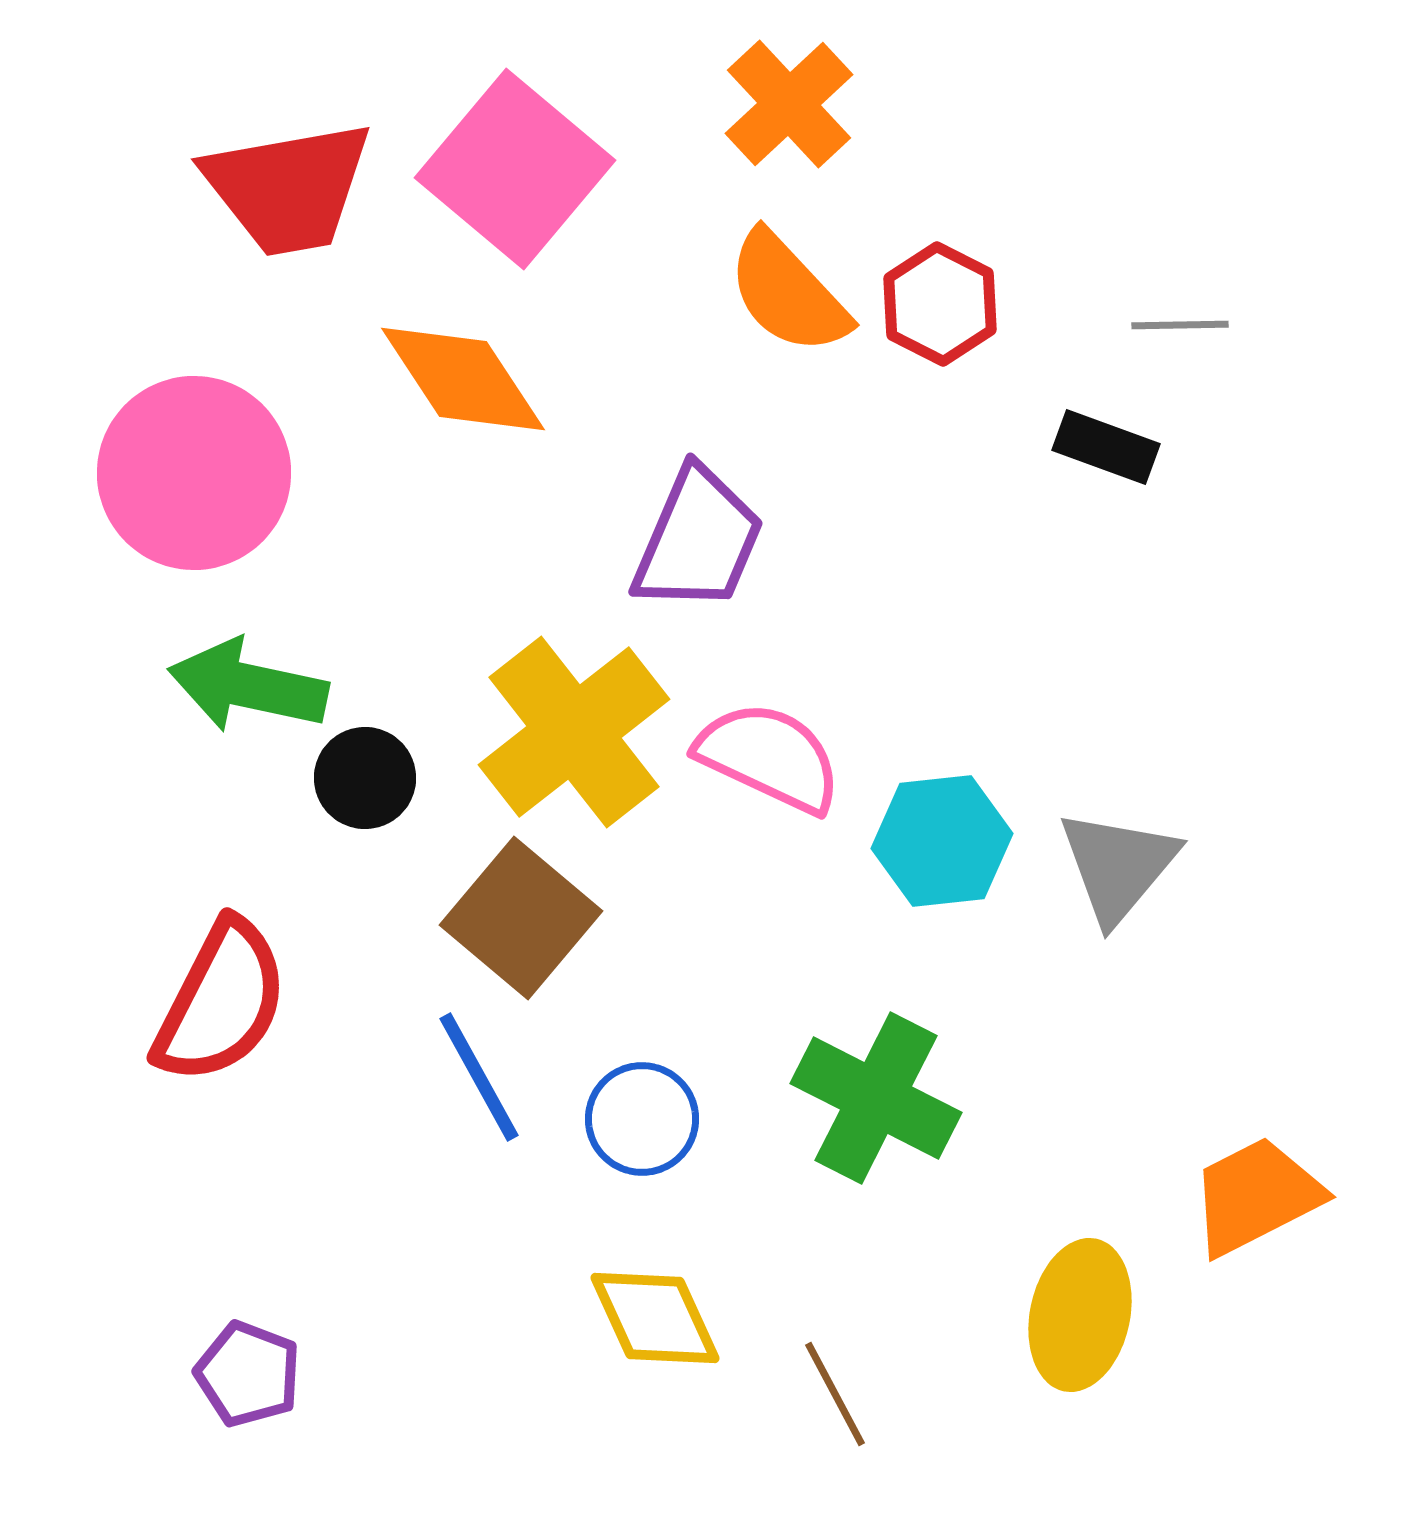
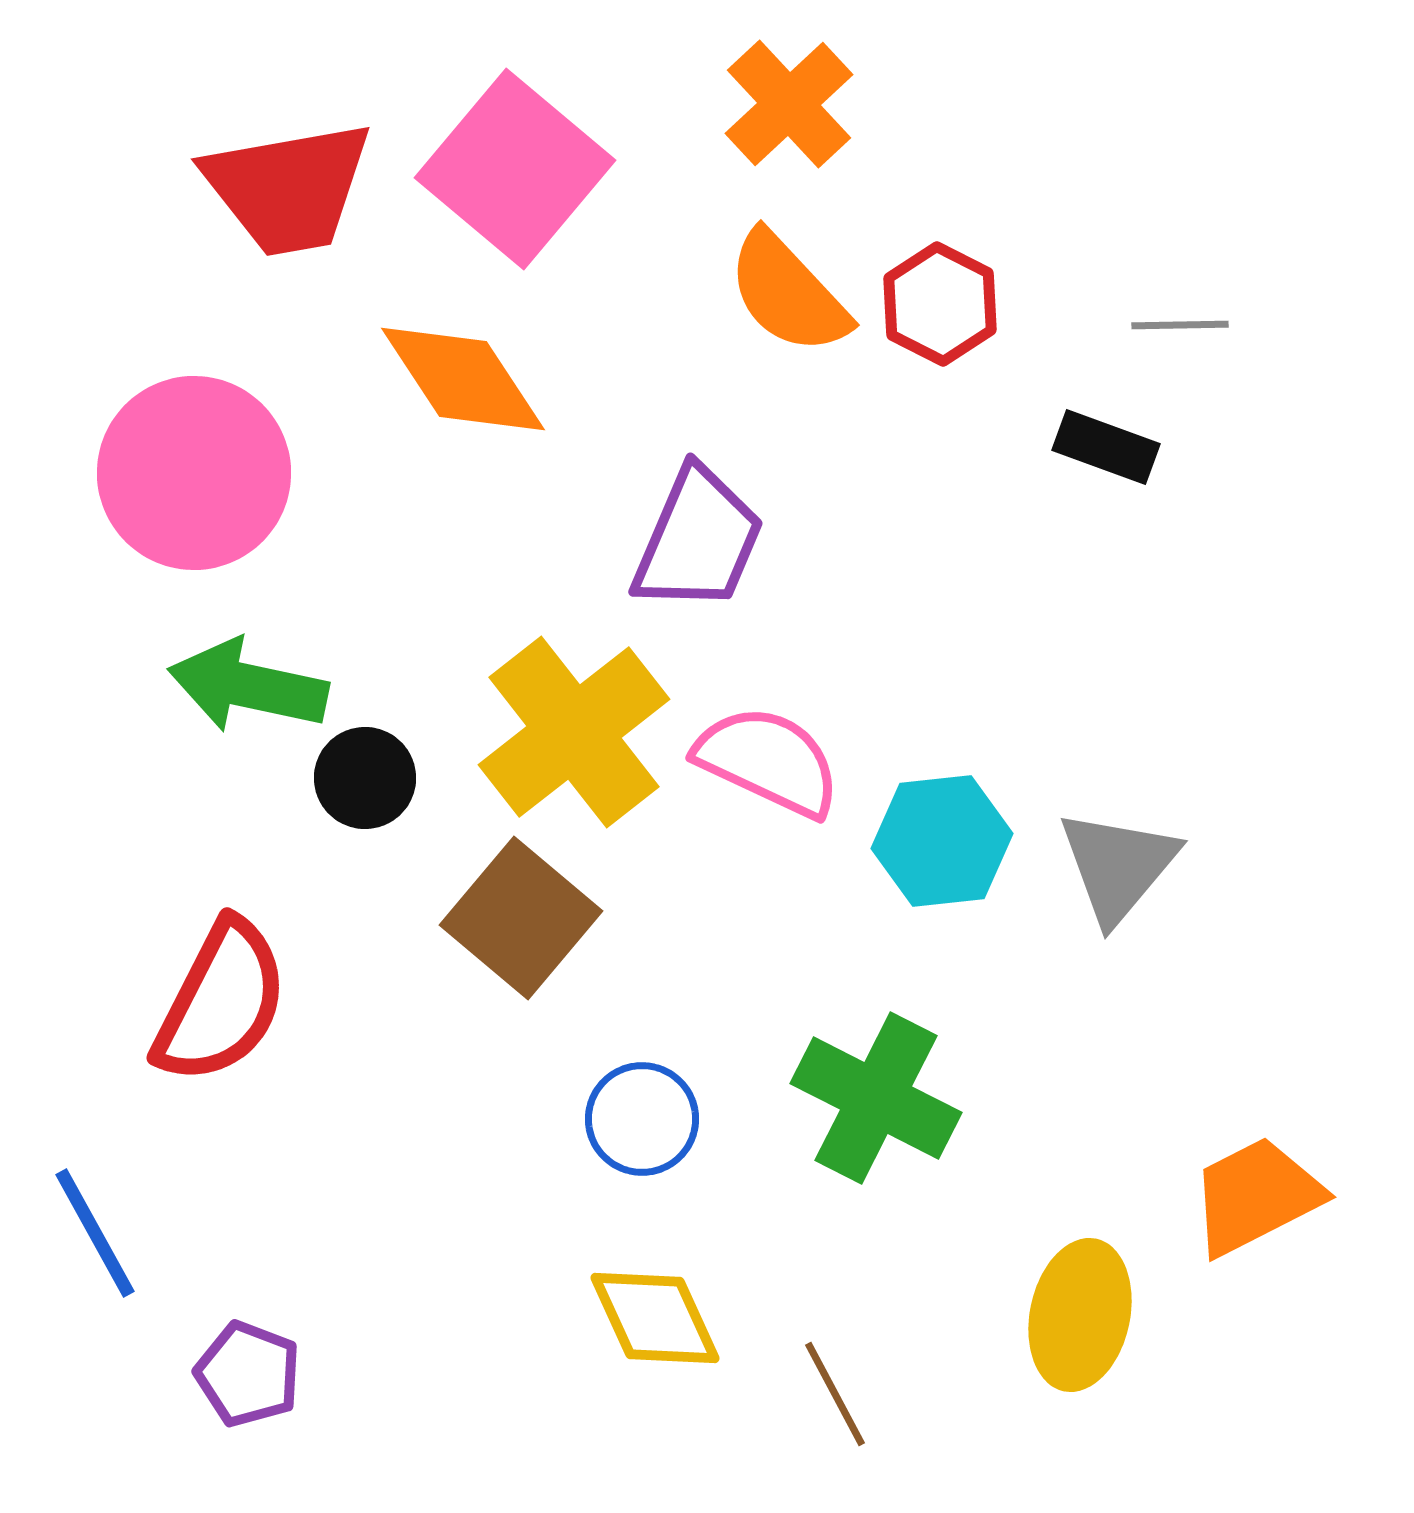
pink semicircle: moved 1 px left, 4 px down
blue line: moved 384 px left, 156 px down
